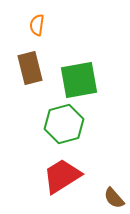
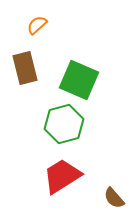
orange semicircle: rotated 40 degrees clockwise
brown rectangle: moved 5 px left
green square: rotated 33 degrees clockwise
